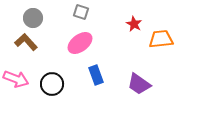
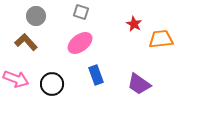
gray circle: moved 3 px right, 2 px up
